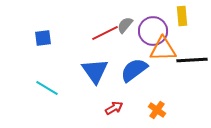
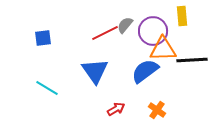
blue semicircle: moved 11 px right, 1 px down
red arrow: moved 2 px right, 1 px down
